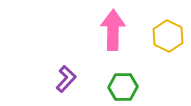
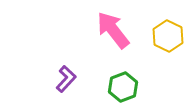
pink arrow: rotated 39 degrees counterclockwise
green hexagon: rotated 20 degrees counterclockwise
